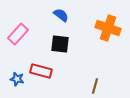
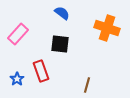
blue semicircle: moved 1 px right, 2 px up
orange cross: moved 1 px left
red rectangle: rotated 55 degrees clockwise
blue star: rotated 24 degrees clockwise
brown line: moved 8 px left, 1 px up
